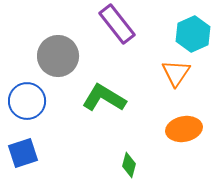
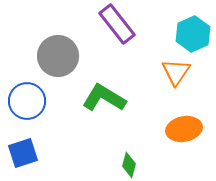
orange triangle: moved 1 px up
